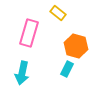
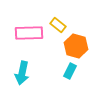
yellow rectangle: moved 12 px down
pink rectangle: rotated 72 degrees clockwise
cyan rectangle: moved 3 px right, 2 px down
